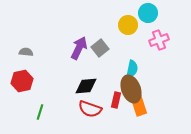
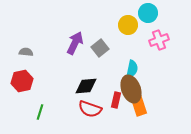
purple arrow: moved 4 px left, 5 px up
